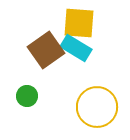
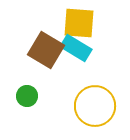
brown square: rotated 24 degrees counterclockwise
yellow circle: moved 2 px left, 1 px up
